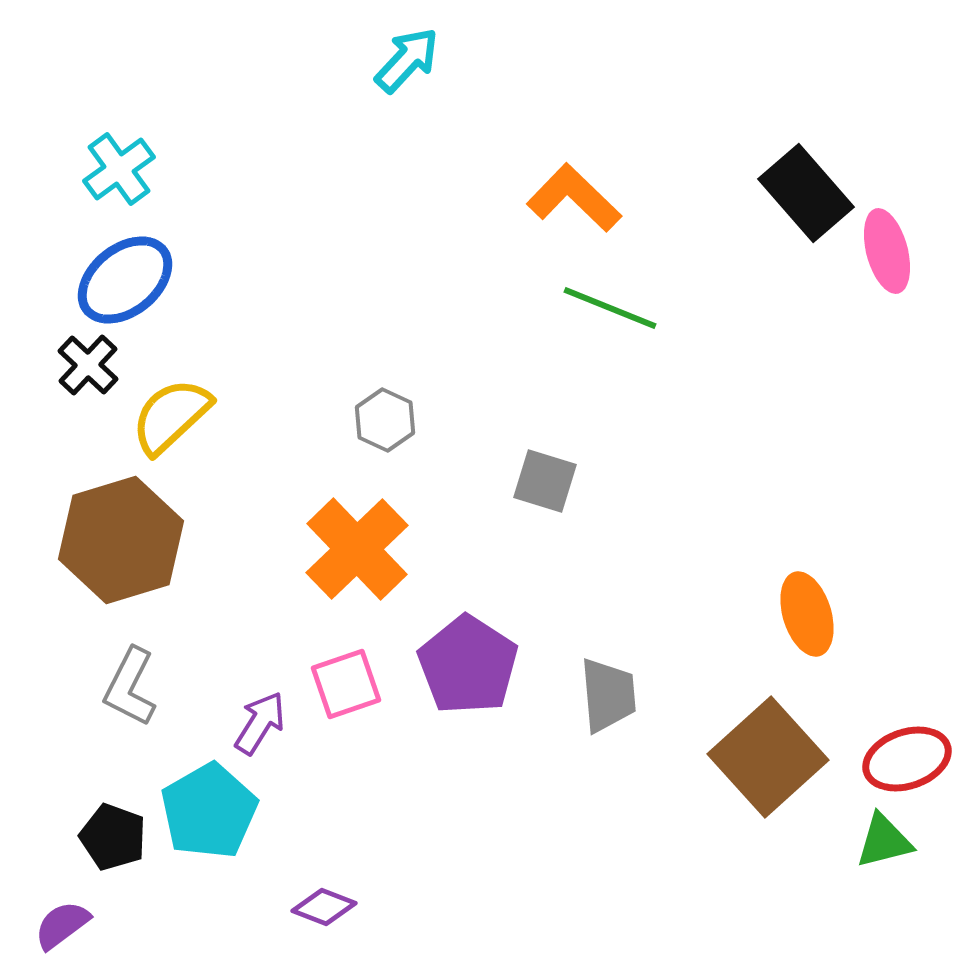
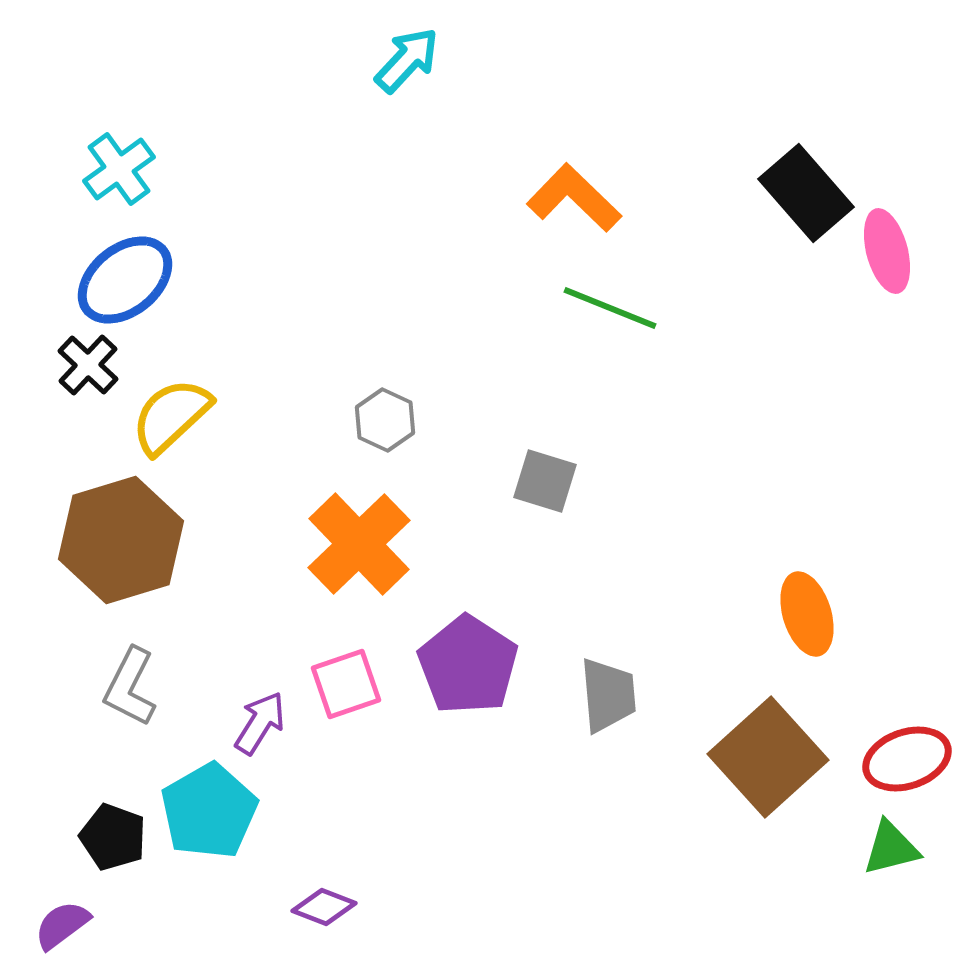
orange cross: moved 2 px right, 5 px up
green triangle: moved 7 px right, 7 px down
